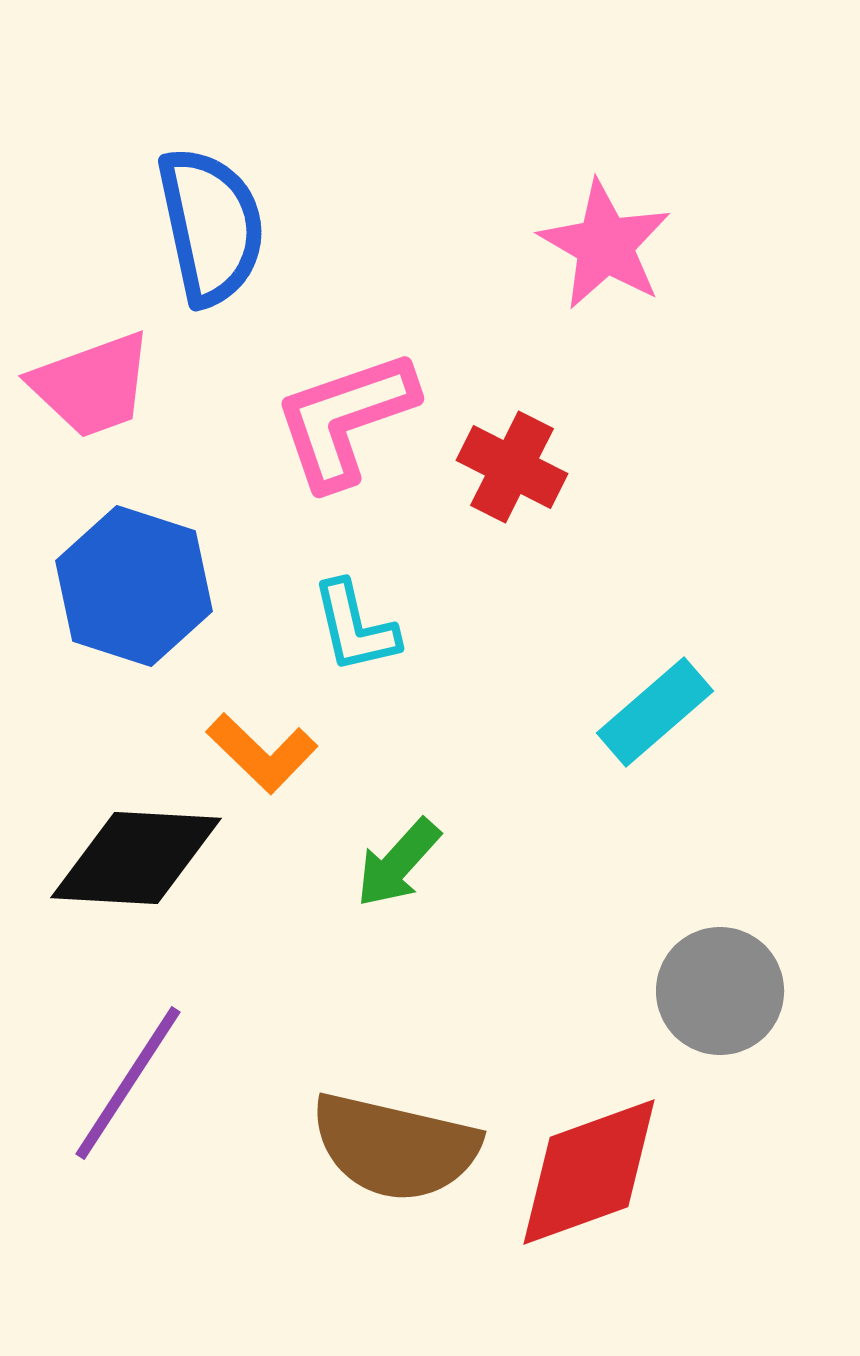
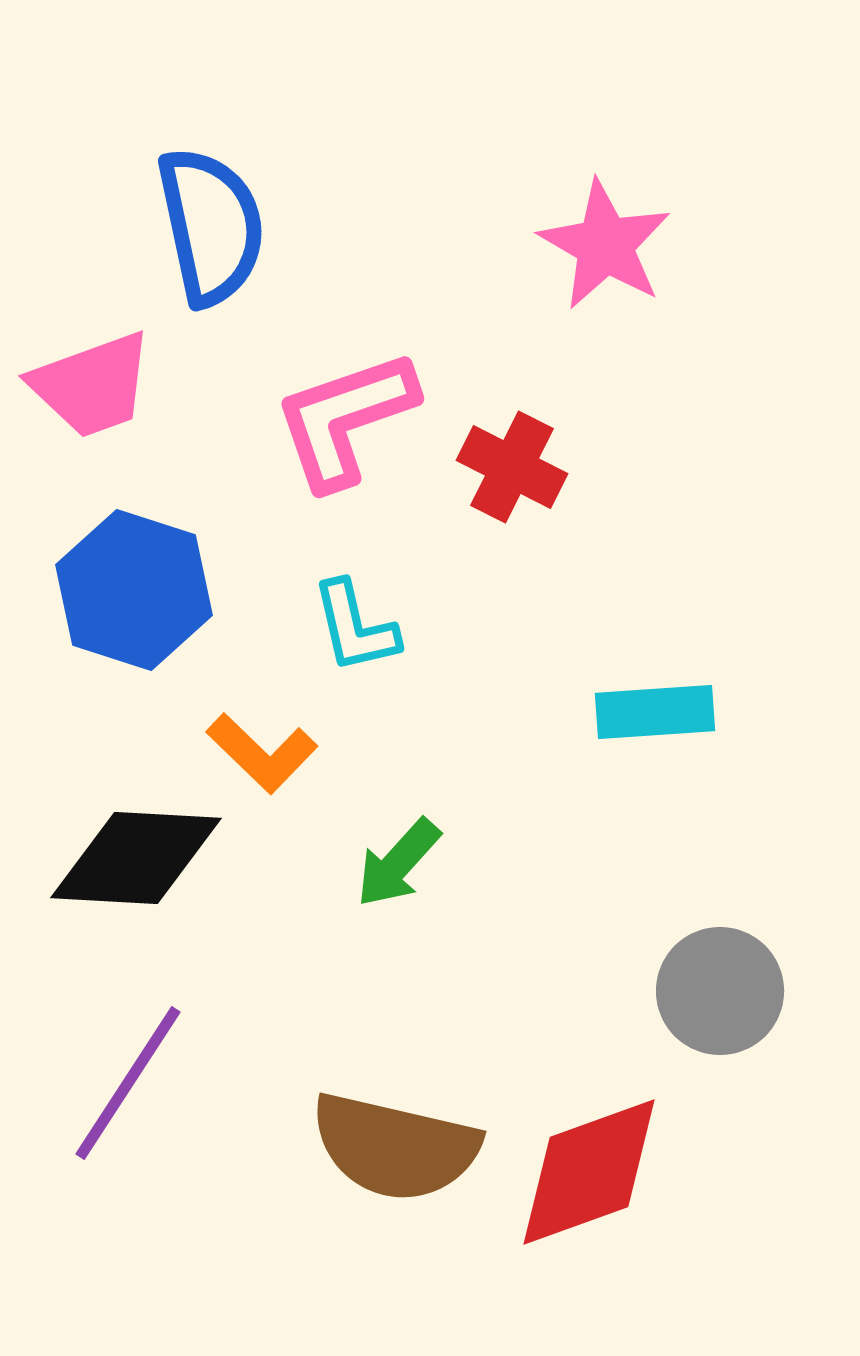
blue hexagon: moved 4 px down
cyan rectangle: rotated 37 degrees clockwise
